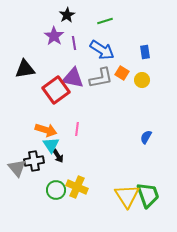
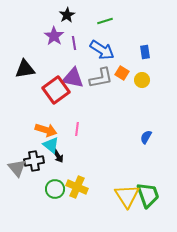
cyan triangle: rotated 18 degrees counterclockwise
green circle: moved 1 px left, 1 px up
